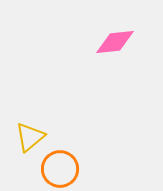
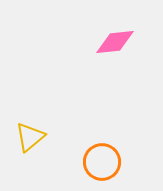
orange circle: moved 42 px right, 7 px up
